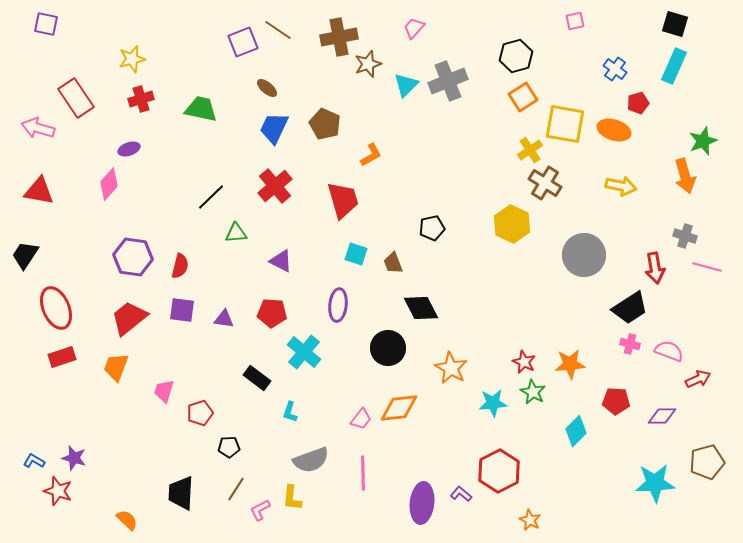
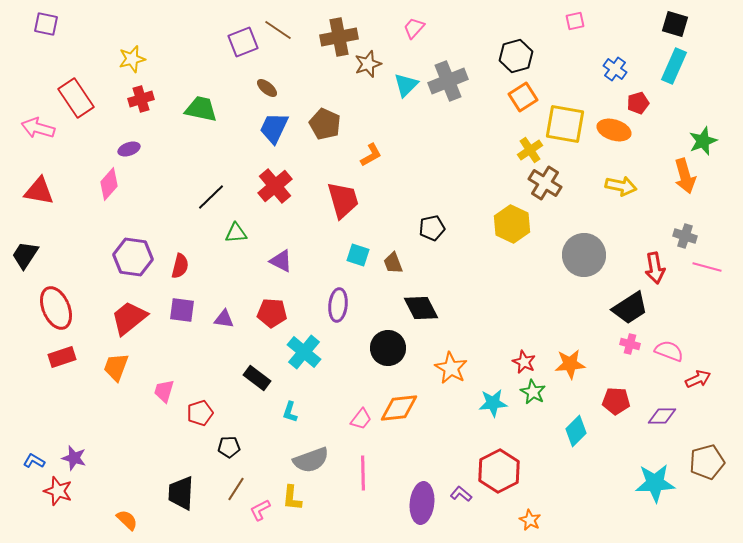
cyan square at (356, 254): moved 2 px right, 1 px down
